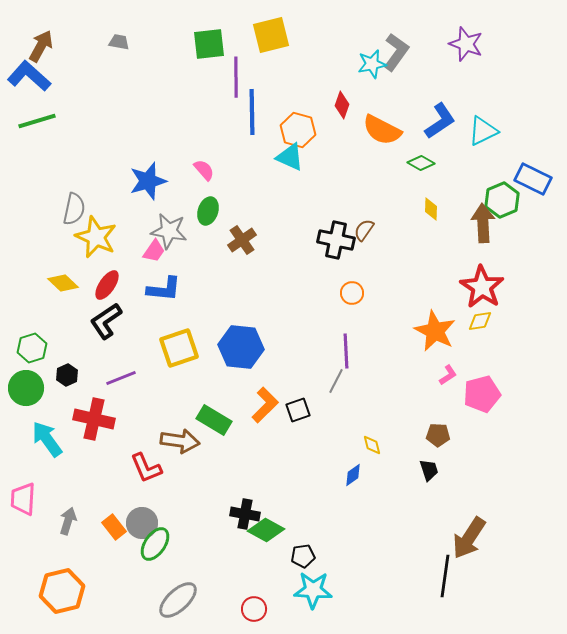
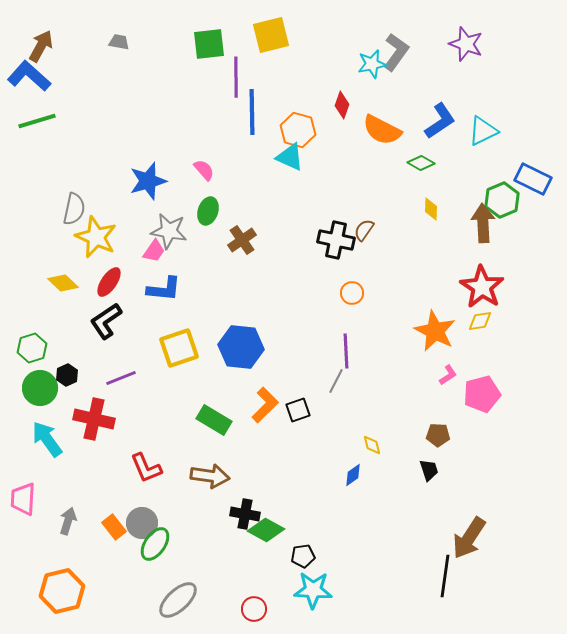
red ellipse at (107, 285): moved 2 px right, 3 px up
green circle at (26, 388): moved 14 px right
brown arrow at (180, 441): moved 30 px right, 35 px down
